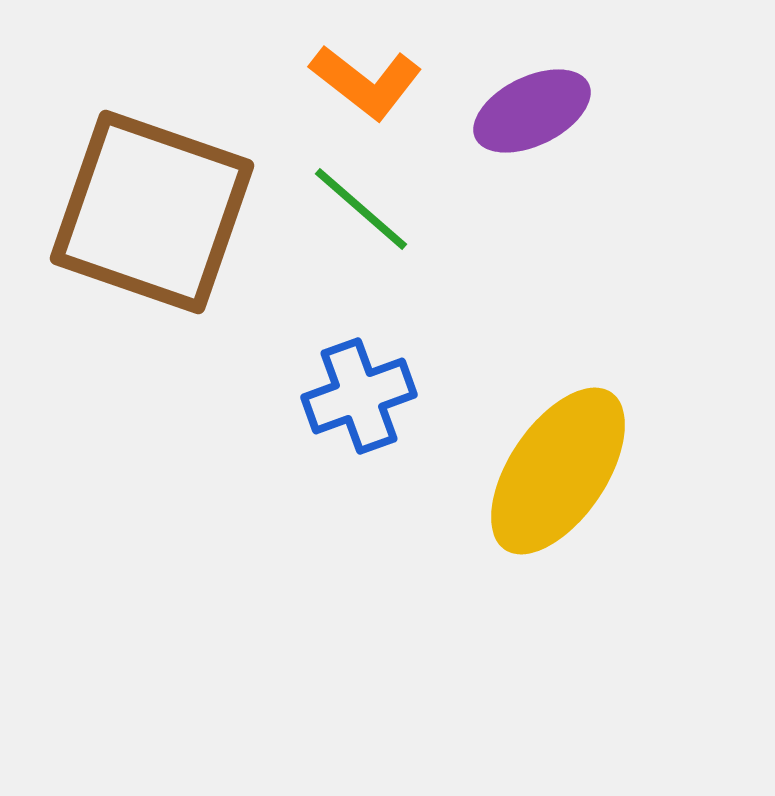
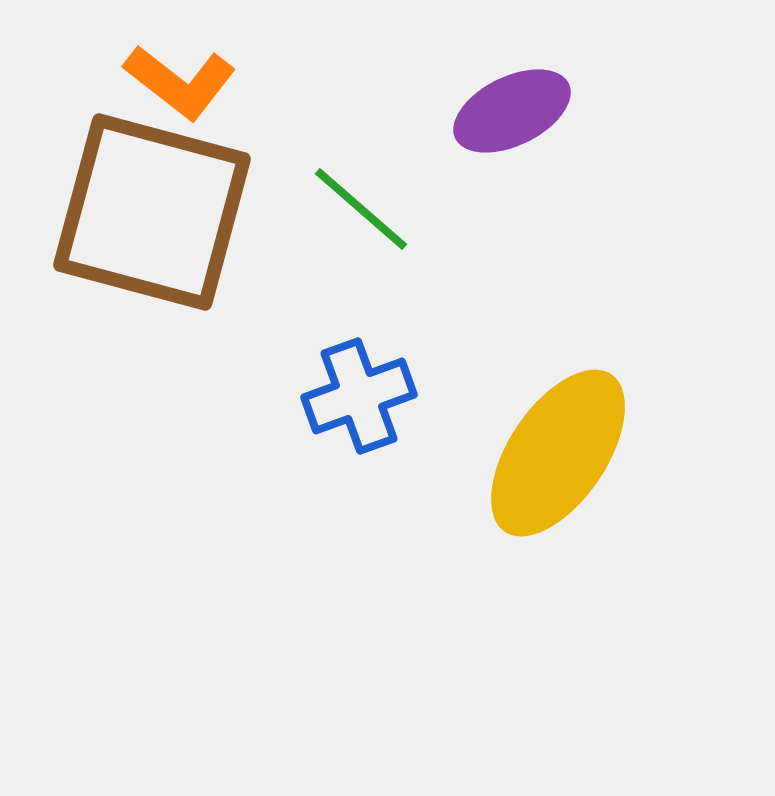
orange L-shape: moved 186 px left
purple ellipse: moved 20 px left
brown square: rotated 4 degrees counterclockwise
yellow ellipse: moved 18 px up
